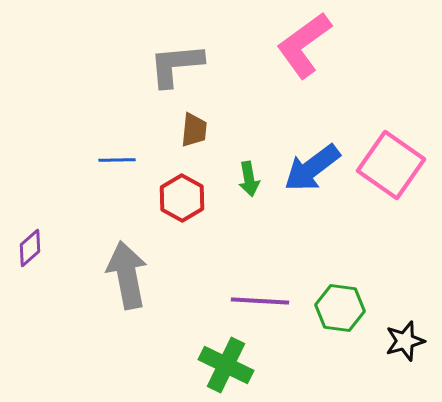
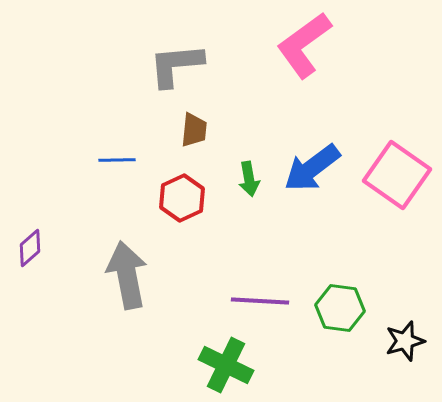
pink square: moved 6 px right, 10 px down
red hexagon: rotated 6 degrees clockwise
